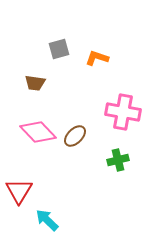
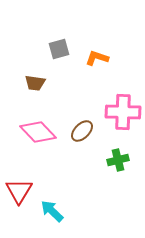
pink cross: rotated 8 degrees counterclockwise
brown ellipse: moved 7 px right, 5 px up
cyan arrow: moved 5 px right, 9 px up
